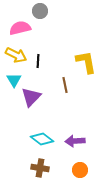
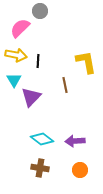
pink semicircle: rotated 30 degrees counterclockwise
yellow arrow: rotated 15 degrees counterclockwise
